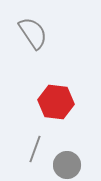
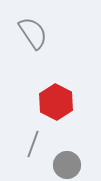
red hexagon: rotated 20 degrees clockwise
gray line: moved 2 px left, 5 px up
